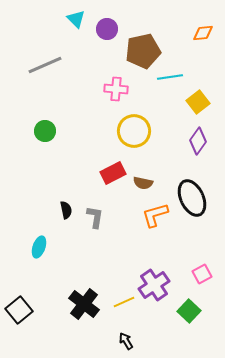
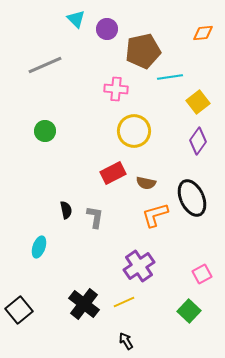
brown semicircle: moved 3 px right
purple cross: moved 15 px left, 19 px up
